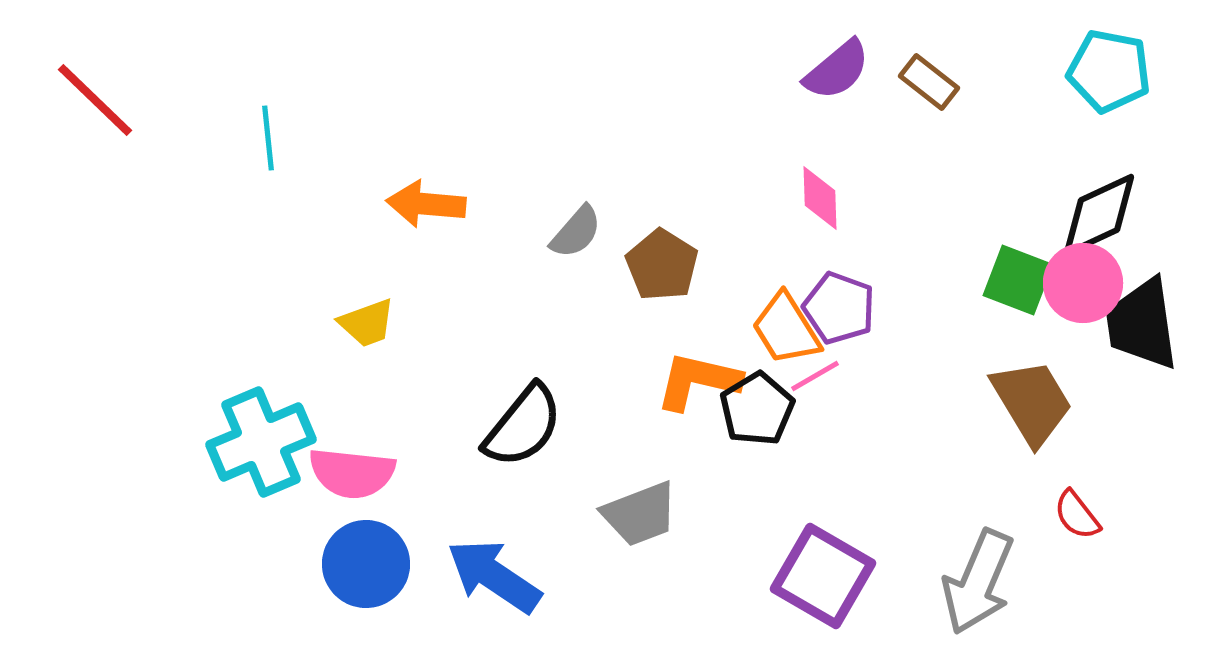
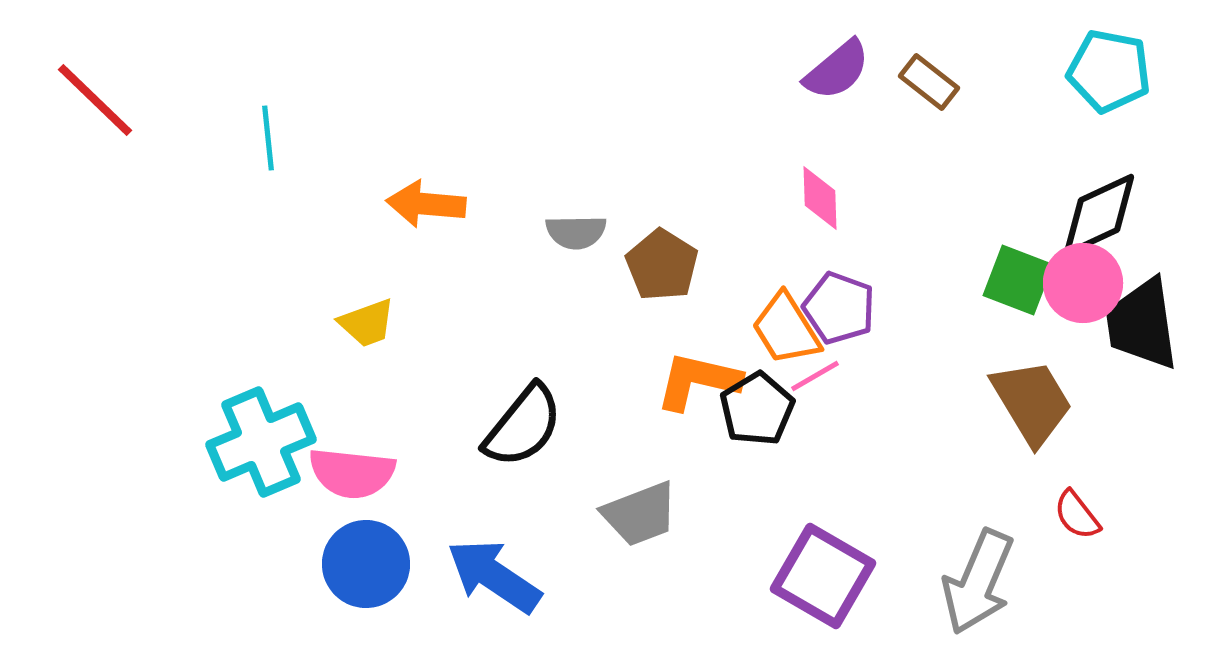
gray semicircle: rotated 48 degrees clockwise
